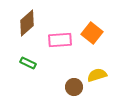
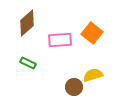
yellow semicircle: moved 4 px left
